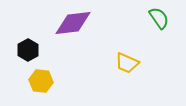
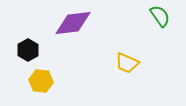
green semicircle: moved 1 px right, 2 px up
